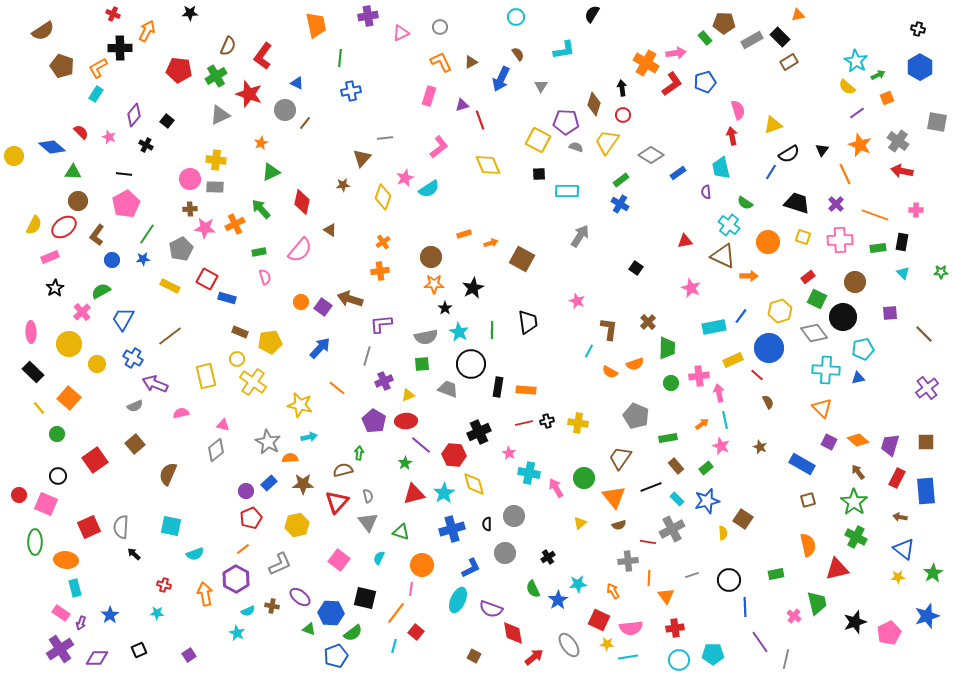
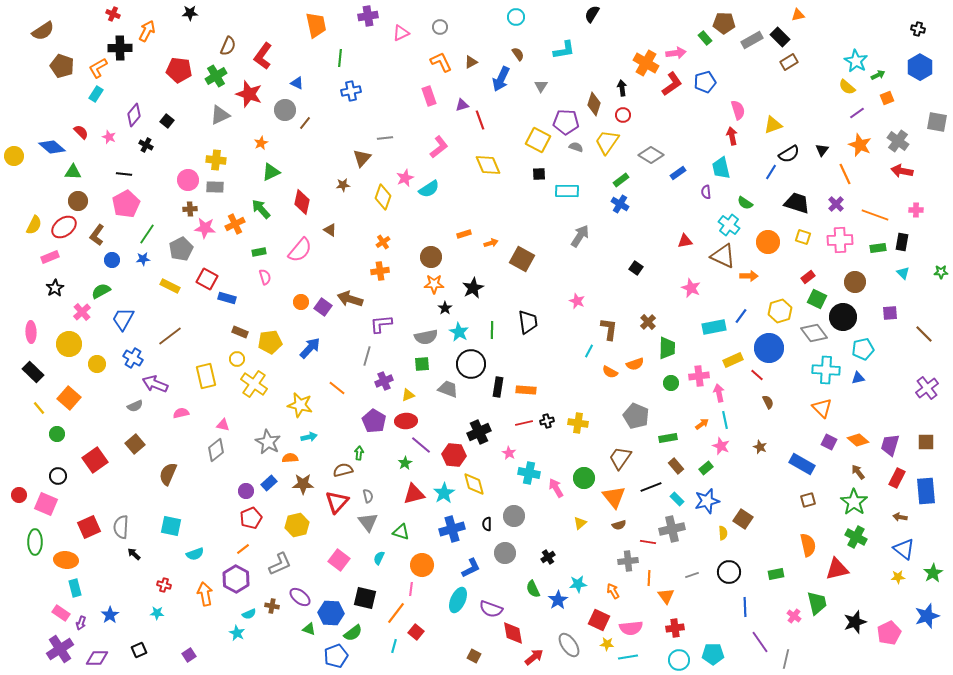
pink rectangle at (429, 96): rotated 36 degrees counterclockwise
pink circle at (190, 179): moved 2 px left, 1 px down
blue arrow at (320, 348): moved 10 px left
yellow cross at (253, 382): moved 1 px right, 2 px down
gray cross at (672, 529): rotated 15 degrees clockwise
black circle at (729, 580): moved 8 px up
cyan semicircle at (248, 611): moved 1 px right, 3 px down
